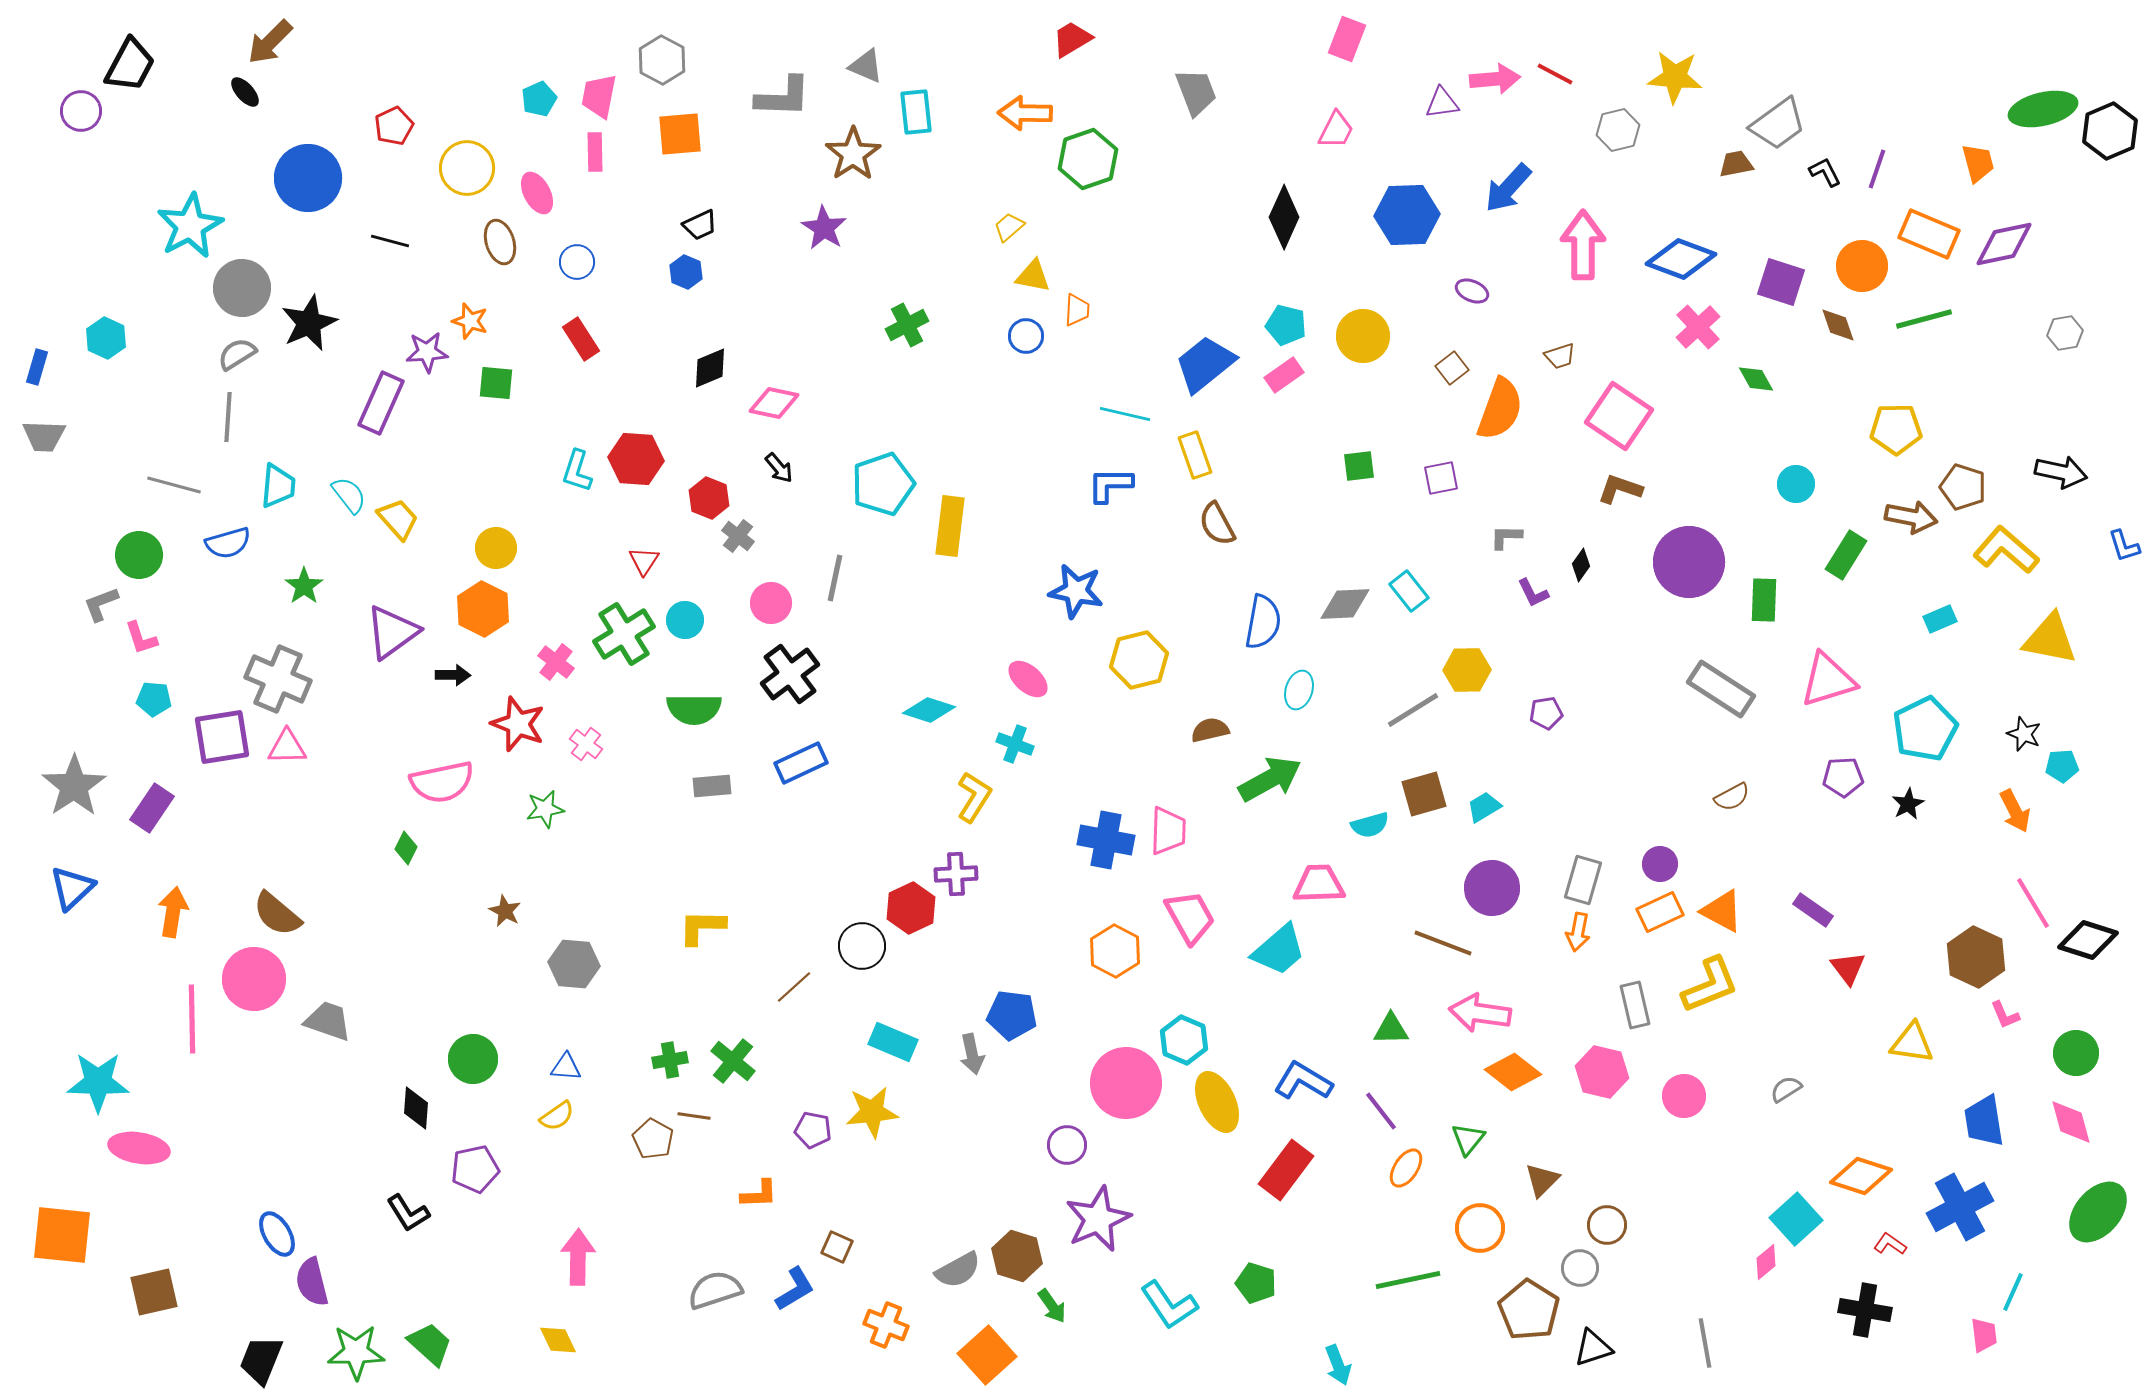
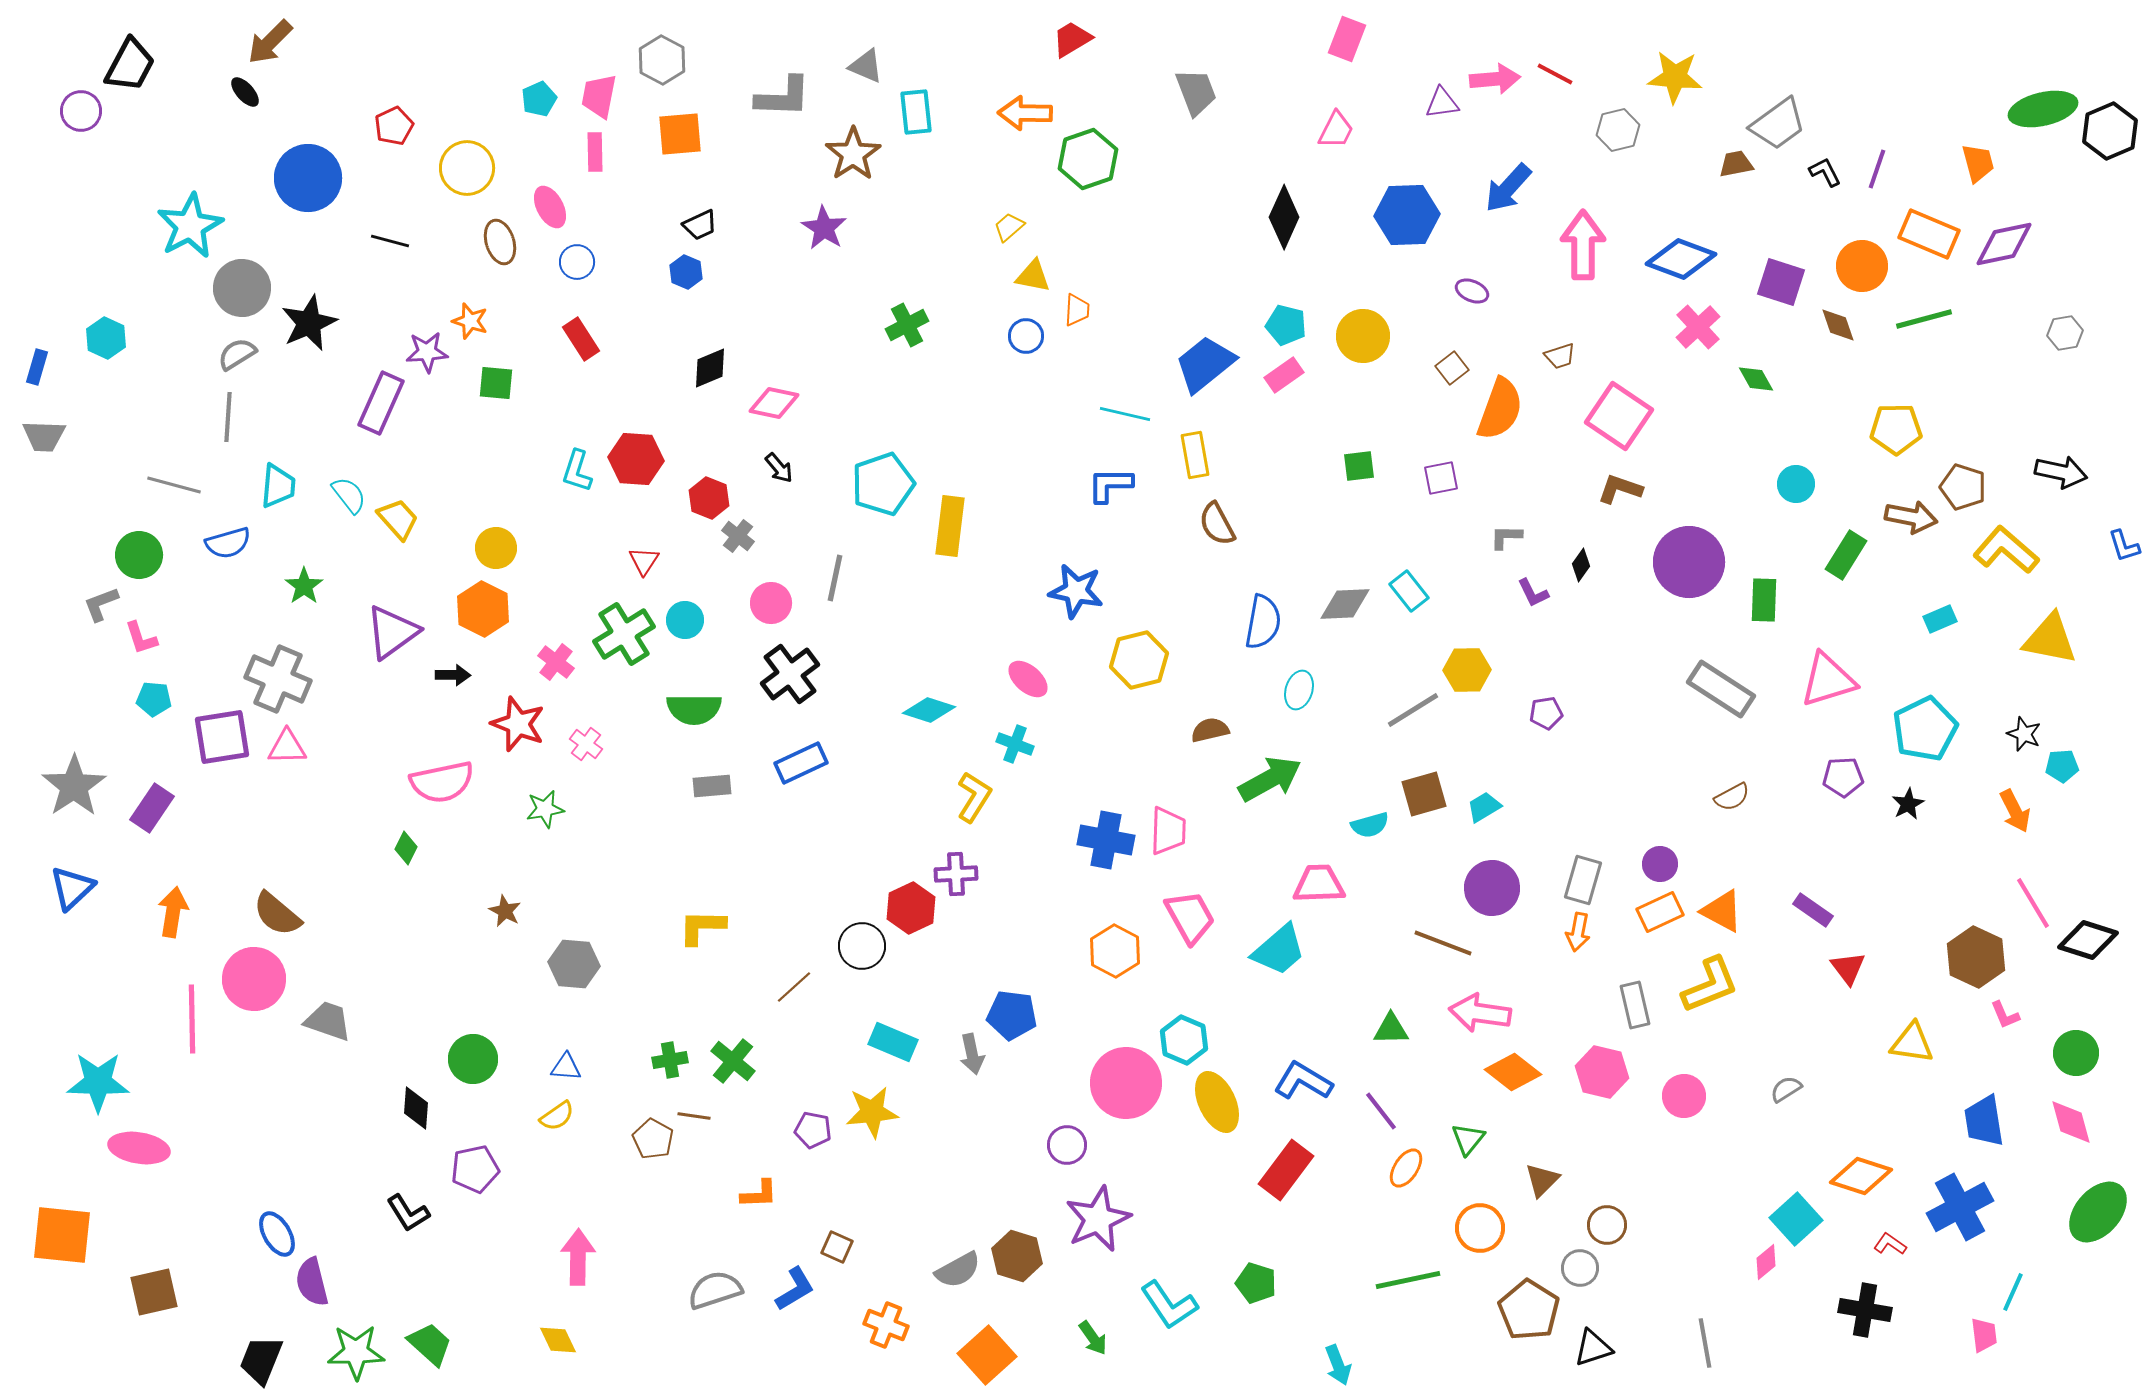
pink ellipse at (537, 193): moved 13 px right, 14 px down
yellow rectangle at (1195, 455): rotated 9 degrees clockwise
green arrow at (1052, 1306): moved 41 px right, 32 px down
